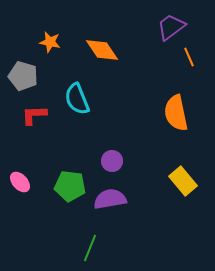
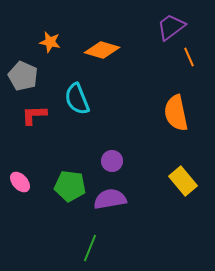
orange diamond: rotated 40 degrees counterclockwise
gray pentagon: rotated 8 degrees clockwise
